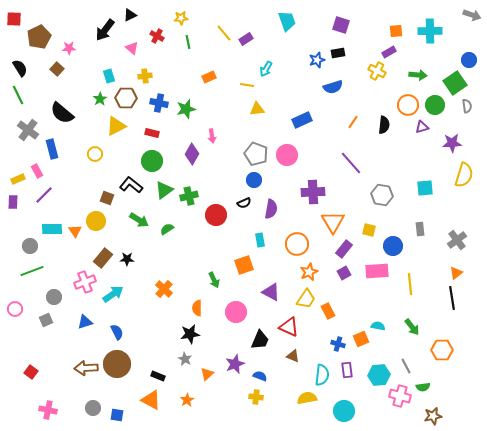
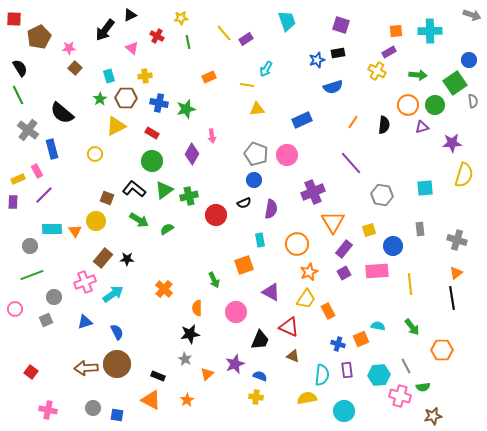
brown square at (57, 69): moved 18 px right, 1 px up
gray semicircle at (467, 106): moved 6 px right, 5 px up
red rectangle at (152, 133): rotated 16 degrees clockwise
black L-shape at (131, 185): moved 3 px right, 4 px down
purple cross at (313, 192): rotated 20 degrees counterclockwise
yellow square at (369, 230): rotated 32 degrees counterclockwise
gray cross at (457, 240): rotated 36 degrees counterclockwise
green line at (32, 271): moved 4 px down
